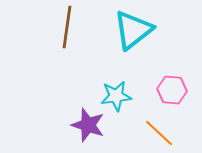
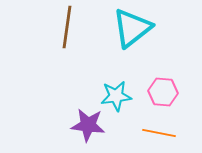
cyan triangle: moved 1 px left, 2 px up
pink hexagon: moved 9 px left, 2 px down
purple star: rotated 12 degrees counterclockwise
orange line: rotated 32 degrees counterclockwise
